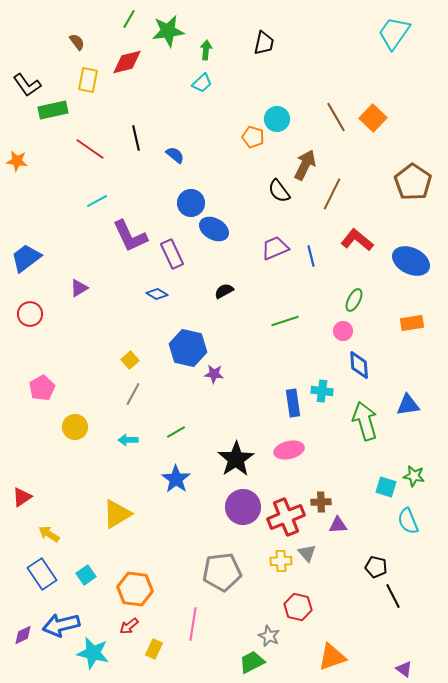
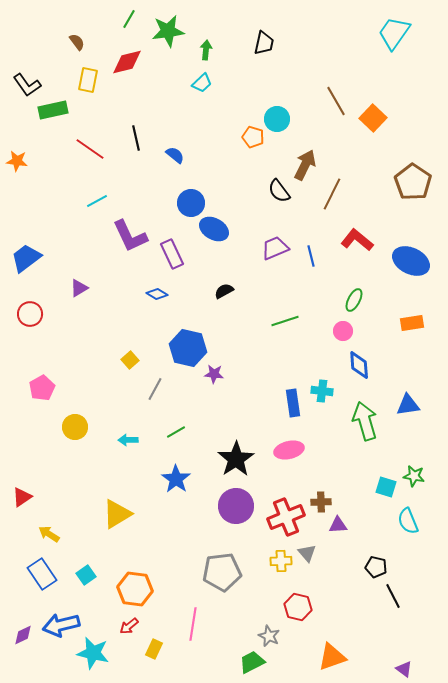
brown line at (336, 117): moved 16 px up
gray line at (133, 394): moved 22 px right, 5 px up
purple circle at (243, 507): moved 7 px left, 1 px up
